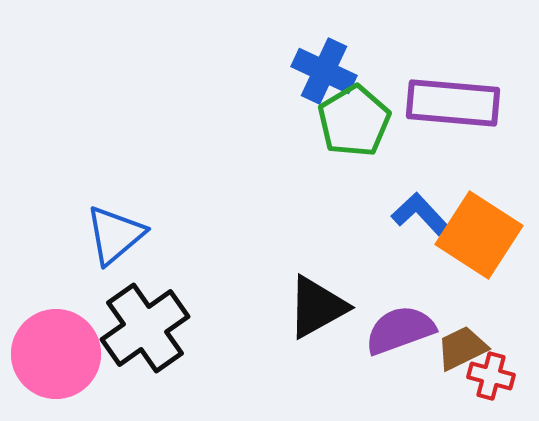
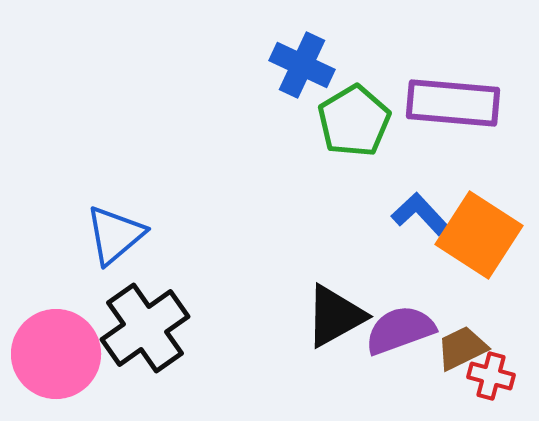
blue cross: moved 22 px left, 6 px up
black triangle: moved 18 px right, 9 px down
